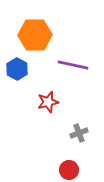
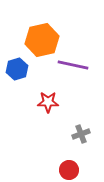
orange hexagon: moved 7 px right, 5 px down; rotated 12 degrees counterclockwise
blue hexagon: rotated 15 degrees clockwise
red star: rotated 15 degrees clockwise
gray cross: moved 2 px right, 1 px down
